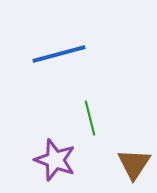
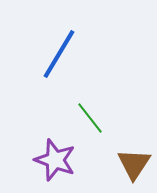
blue line: rotated 44 degrees counterclockwise
green line: rotated 24 degrees counterclockwise
